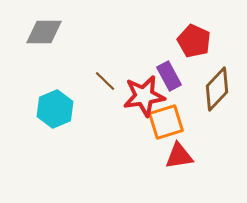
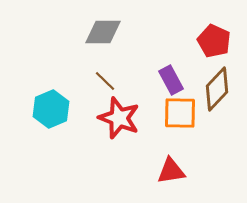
gray diamond: moved 59 px right
red pentagon: moved 20 px right
purple rectangle: moved 2 px right, 4 px down
red star: moved 25 px left, 22 px down; rotated 30 degrees clockwise
cyan hexagon: moved 4 px left
orange square: moved 14 px right, 9 px up; rotated 18 degrees clockwise
red triangle: moved 8 px left, 15 px down
